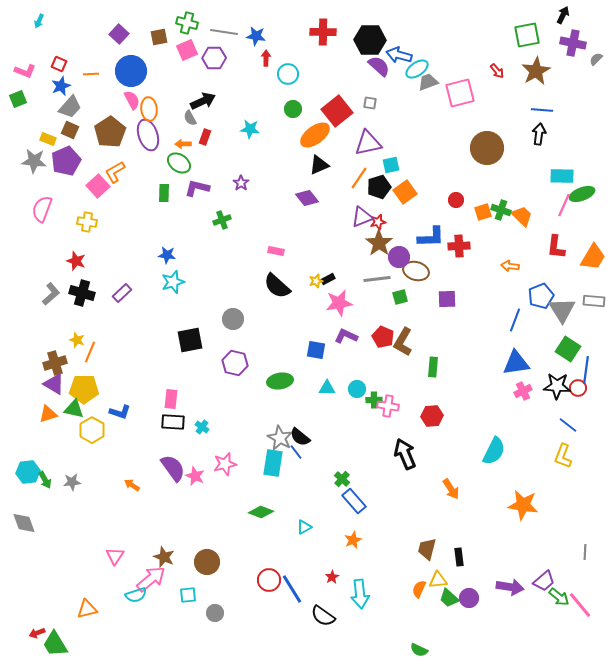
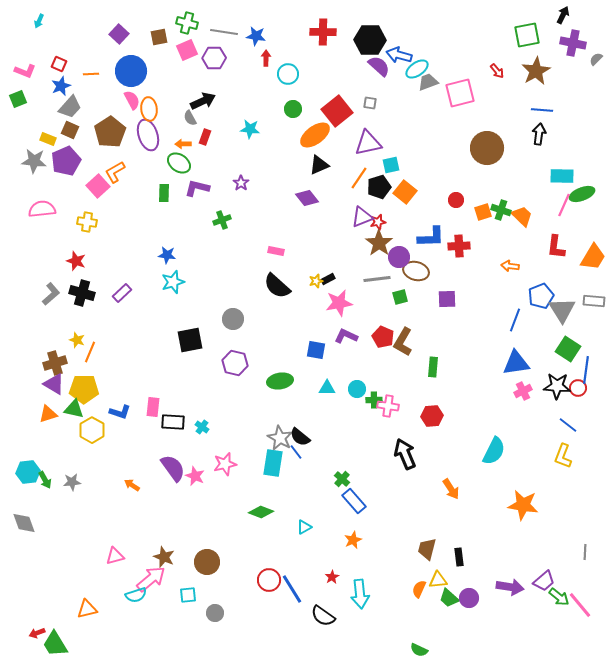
orange square at (405, 192): rotated 15 degrees counterclockwise
pink semicircle at (42, 209): rotated 64 degrees clockwise
pink rectangle at (171, 399): moved 18 px left, 8 px down
pink triangle at (115, 556): rotated 42 degrees clockwise
